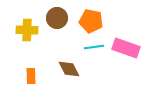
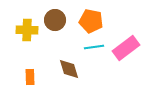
brown circle: moved 2 px left, 2 px down
pink rectangle: rotated 56 degrees counterclockwise
brown diamond: rotated 10 degrees clockwise
orange rectangle: moved 1 px left, 1 px down
